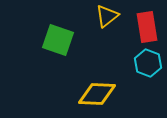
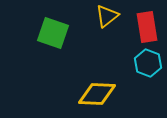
green square: moved 5 px left, 7 px up
